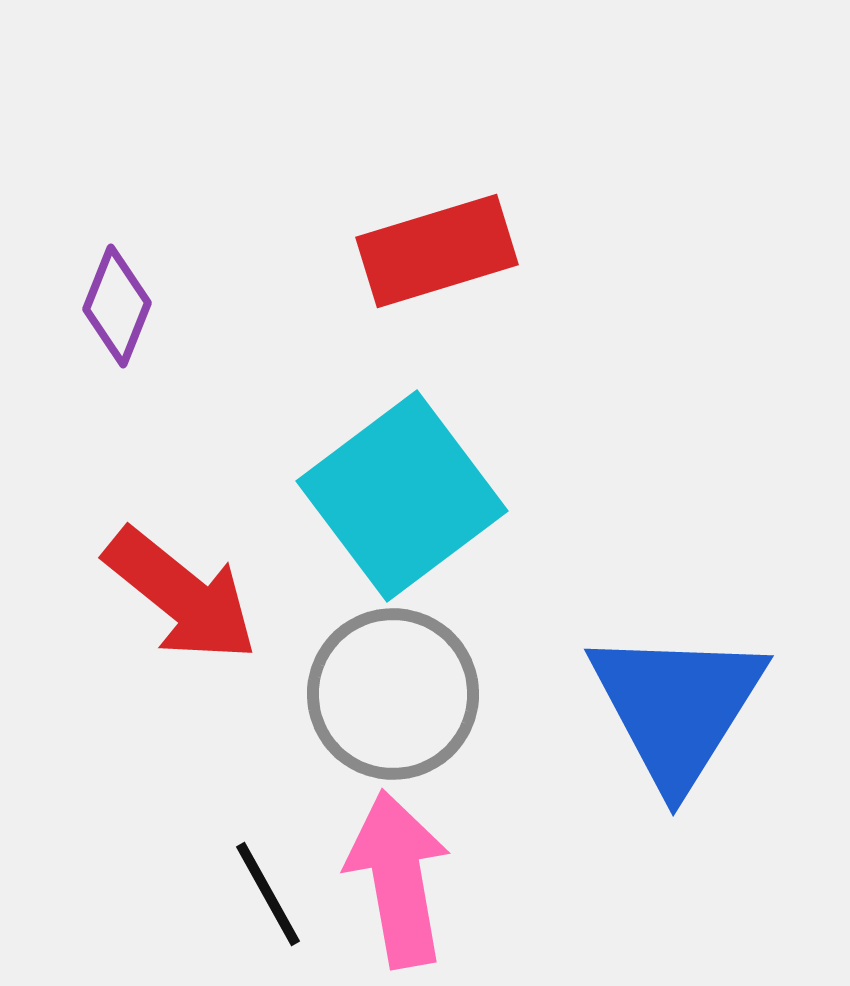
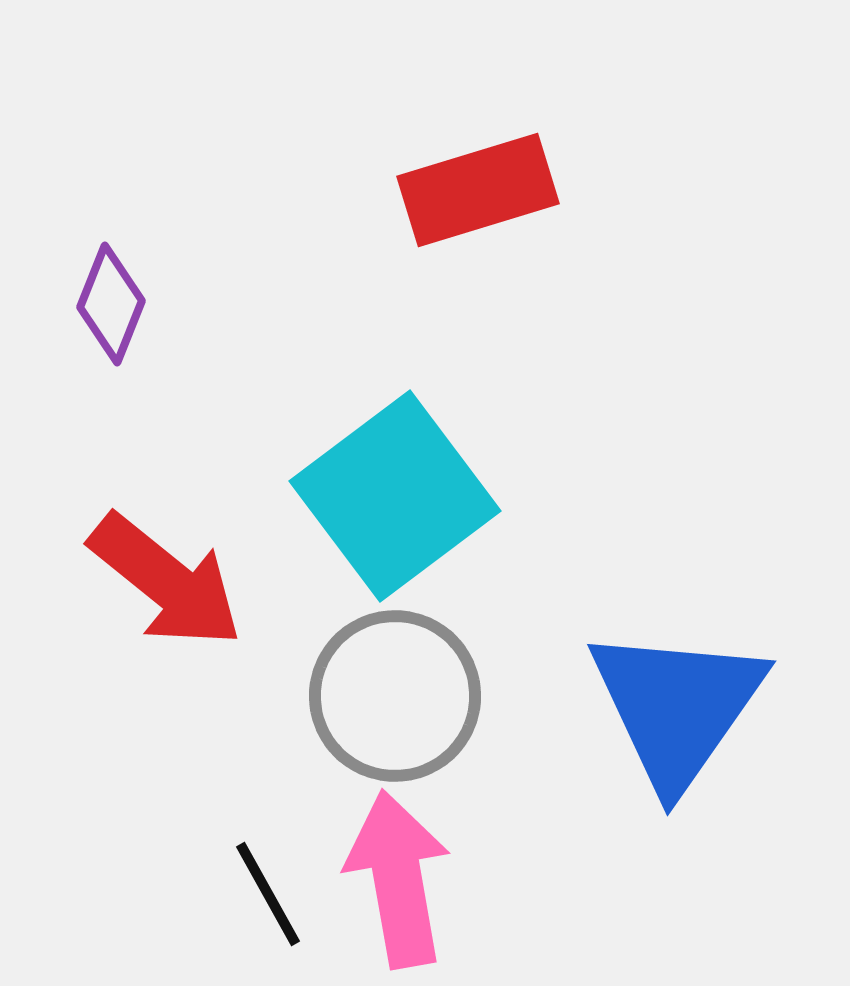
red rectangle: moved 41 px right, 61 px up
purple diamond: moved 6 px left, 2 px up
cyan square: moved 7 px left
red arrow: moved 15 px left, 14 px up
gray circle: moved 2 px right, 2 px down
blue triangle: rotated 3 degrees clockwise
